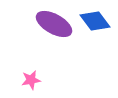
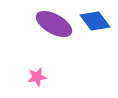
pink star: moved 6 px right, 3 px up
